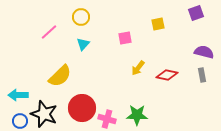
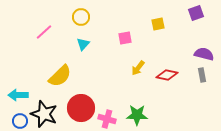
pink line: moved 5 px left
purple semicircle: moved 2 px down
red circle: moved 1 px left
